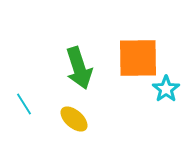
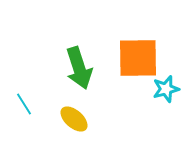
cyan star: rotated 20 degrees clockwise
